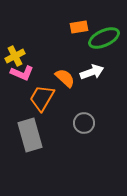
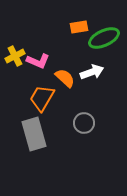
pink L-shape: moved 16 px right, 12 px up
gray rectangle: moved 4 px right, 1 px up
